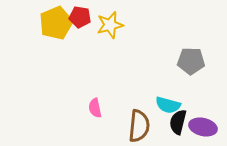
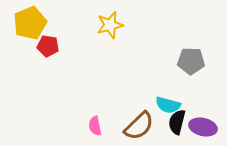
red pentagon: moved 32 px left, 29 px down
yellow pentagon: moved 26 px left
pink semicircle: moved 18 px down
black semicircle: moved 1 px left
brown semicircle: rotated 40 degrees clockwise
